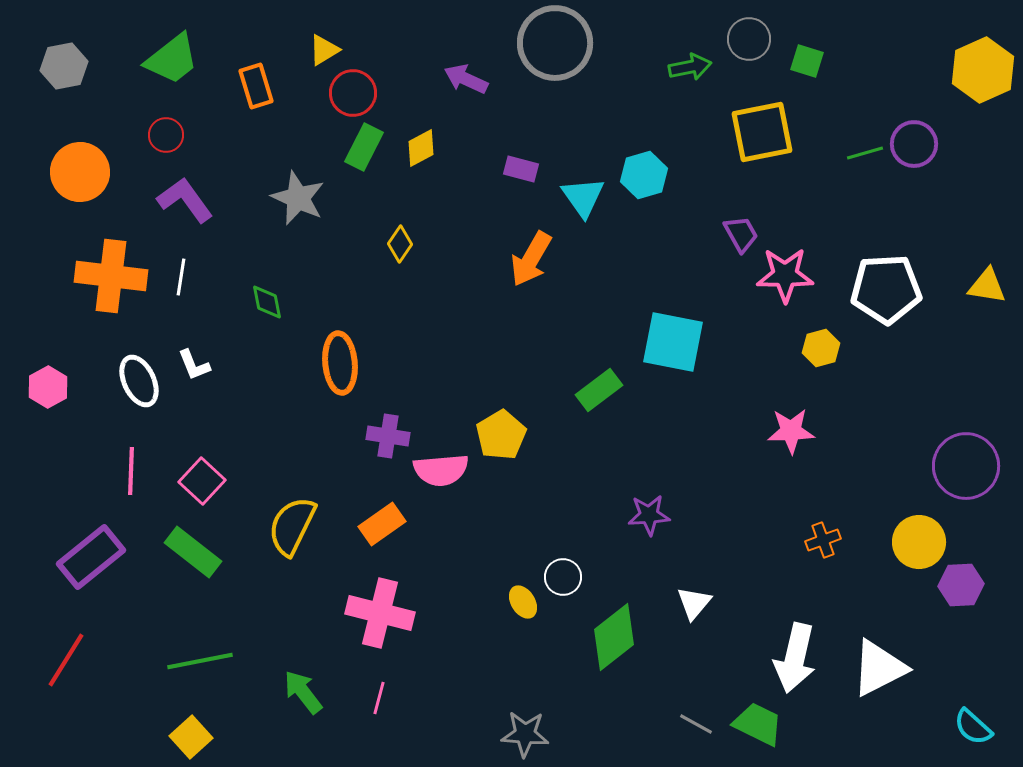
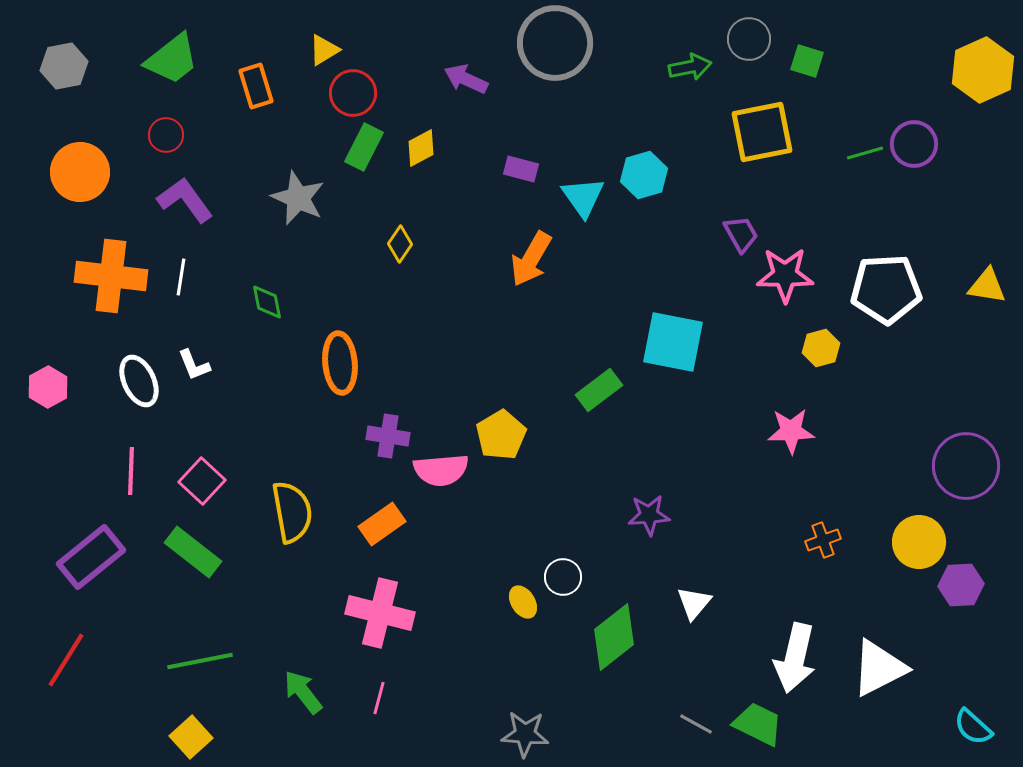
yellow semicircle at (292, 526): moved 14 px up; rotated 144 degrees clockwise
